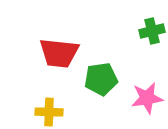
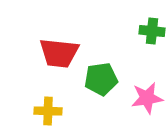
green cross: rotated 20 degrees clockwise
yellow cross: moved 1 px left, 1 px up
